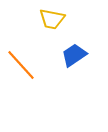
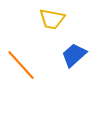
blue trapezoid: rotated 8 degrees counterclockwise
